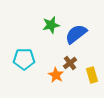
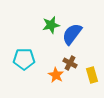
blue semicircle: moved 4 px left; rotated 15 degrees counterclockwise
brown cross: rotated 24 degrees counterclockwise
